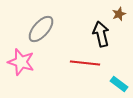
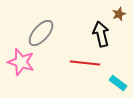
gray ellipse: moved 4 px down
cyan rectangle: moved 1 px left, 1 px up
